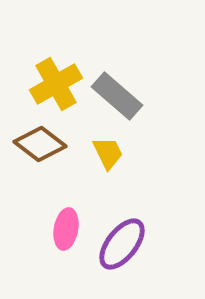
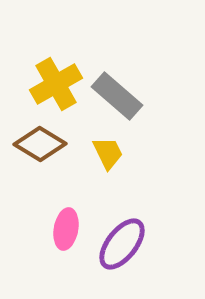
brown diamond: rotated 6 degrees counterclockwise
